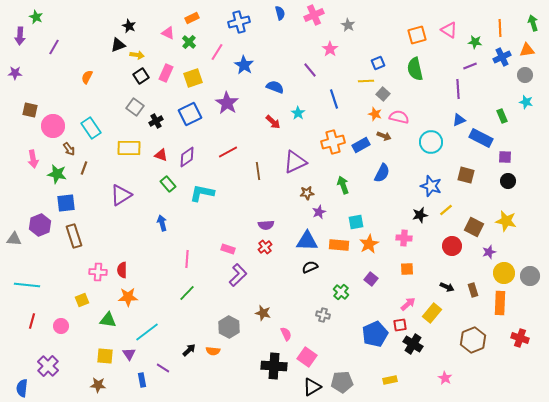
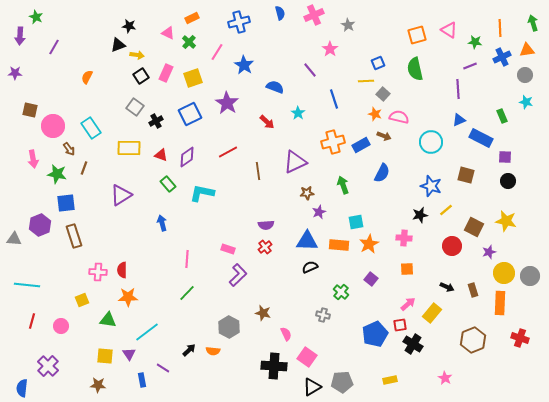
black star at (129, 26): rotated 16 degrees counterclockwise
red arrow at (273, 122): moved 6 px left
